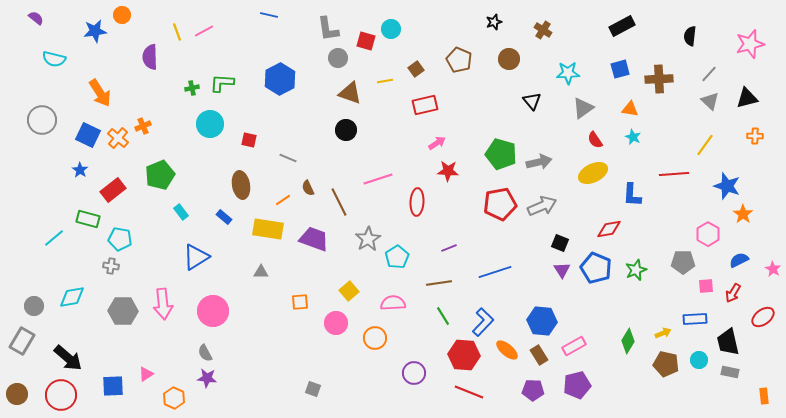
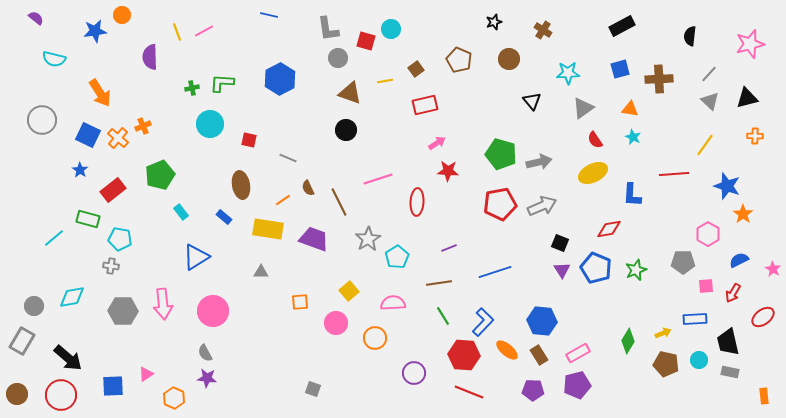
pink rectangle at (574, 346): moved 4 px right, 7 px down
